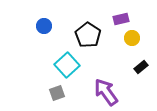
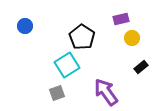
blue circle: moved 19 px left
black pentagon: moved 6 px left, 2 px down
cyan square: rotated 10 degrees clockwise
